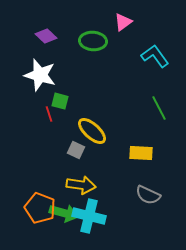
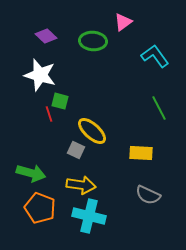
green arrow: moved 33 px left, 40 px up
